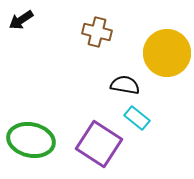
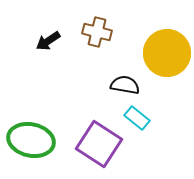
black arrow: moved 27 px right, 21 px down
